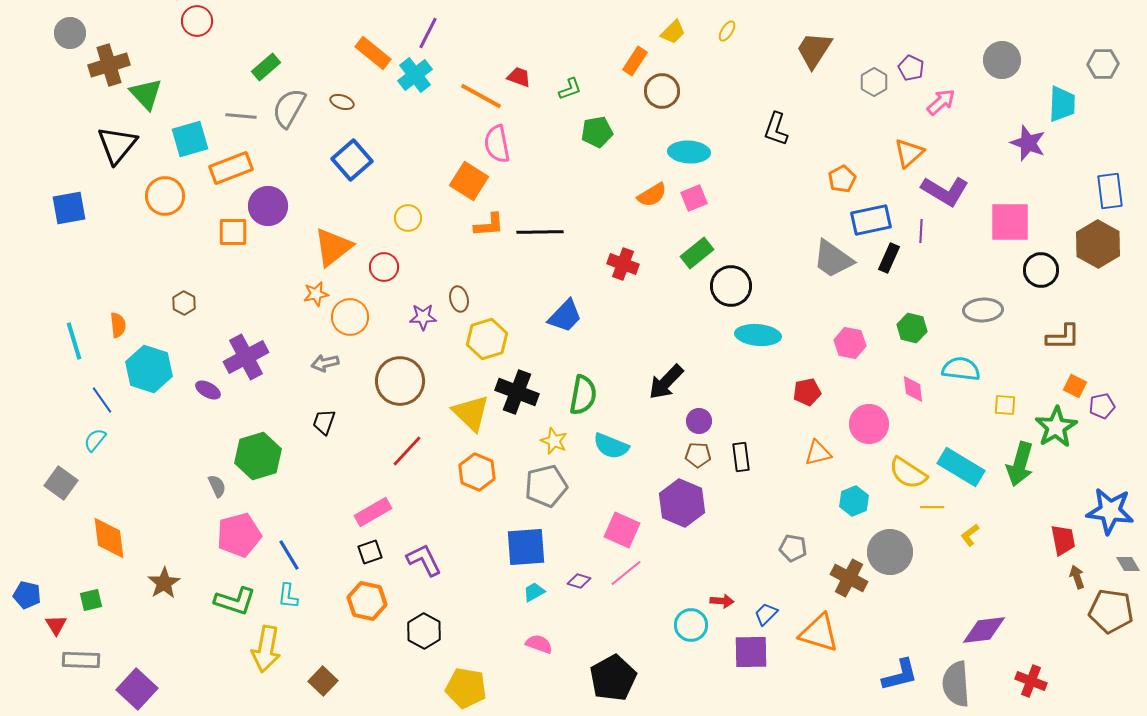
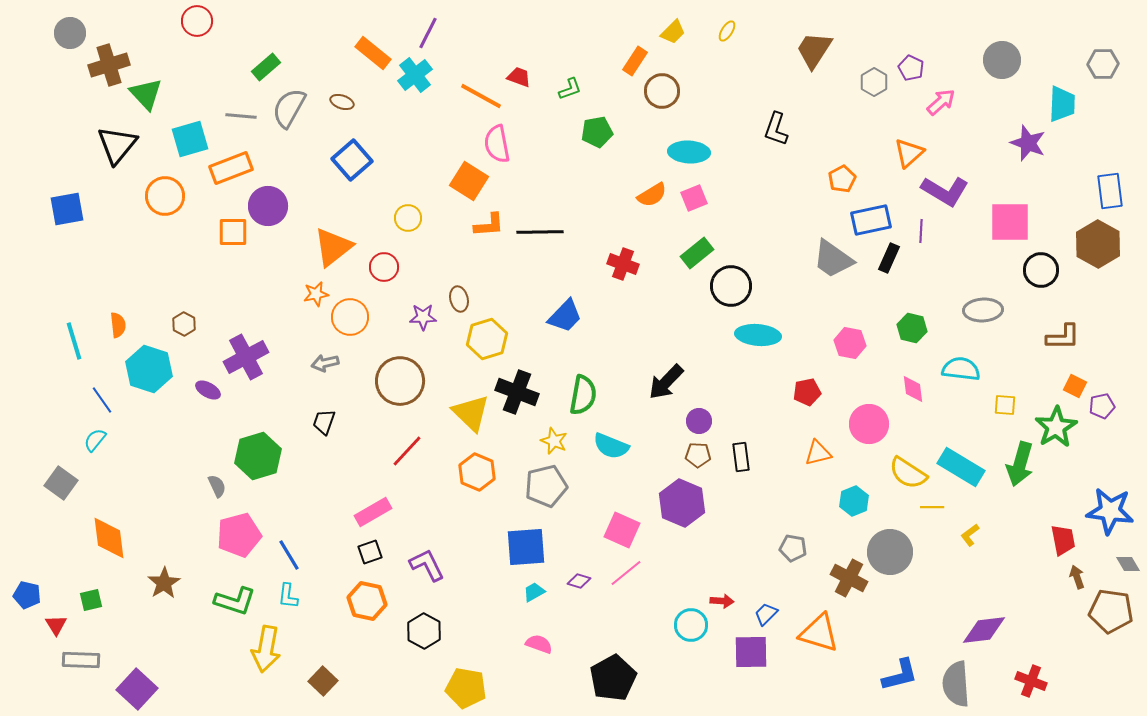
blue square at (69, 208): moved 2 px left, 1 px down
brown hexagon at (184, 303): moved 21 px down
purple L-shape at (424, 560): moved 3 px right, 5 px down
